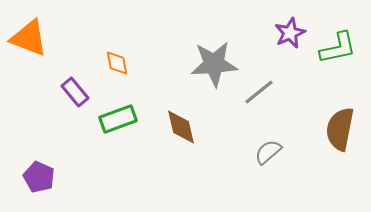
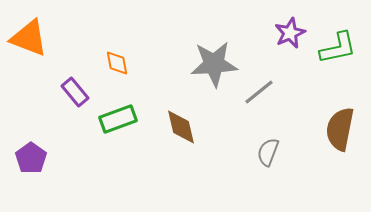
gray semicircle: rotated 28 degrees counterclockwise
purple pentagon: moved 8 px left, 19 px up; rotated 12 degrees clockwise
